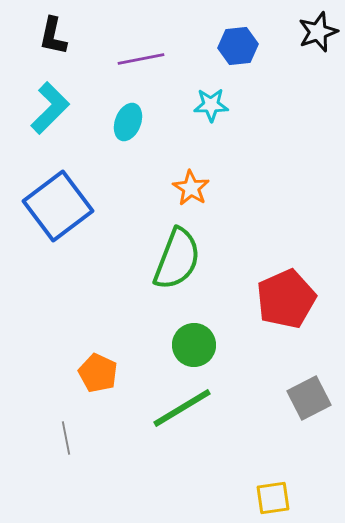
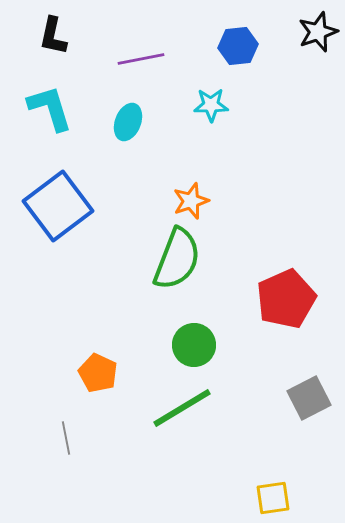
cyan L-shape: rotated 62 degrees counterclockwise
orange star: moved 13 px down; rotated 21 degrees clockwise
